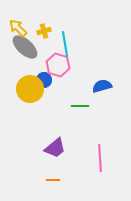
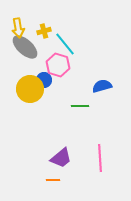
yellow arrow: rotated 144 degrees counterclockwise
cyan line: rotated 30 degrees counterclockwise
purple trapezoid: moved 6 px right, 10 px down
